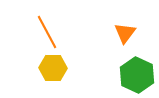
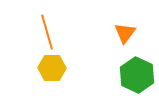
orange line: rotated 12 degrees clockwise
yellow hexagon: moved 1 px left
